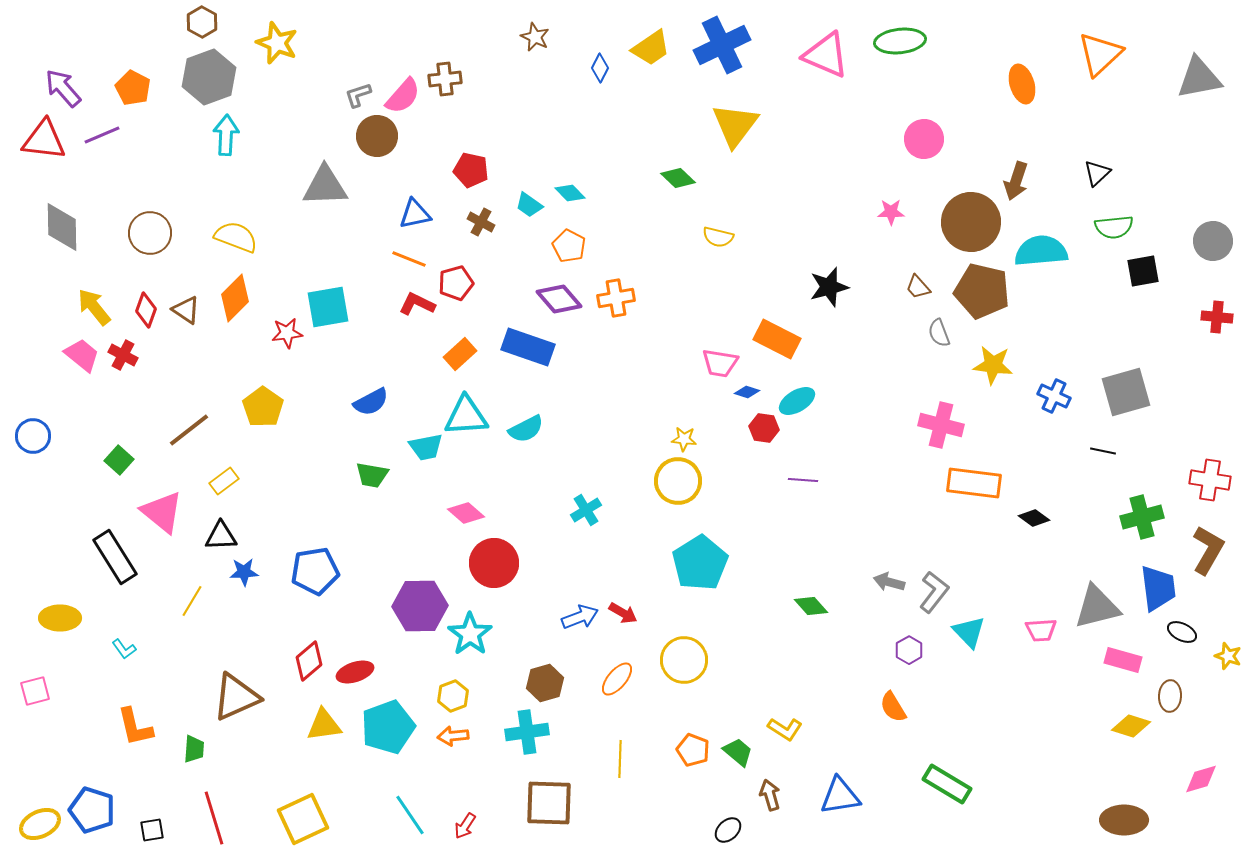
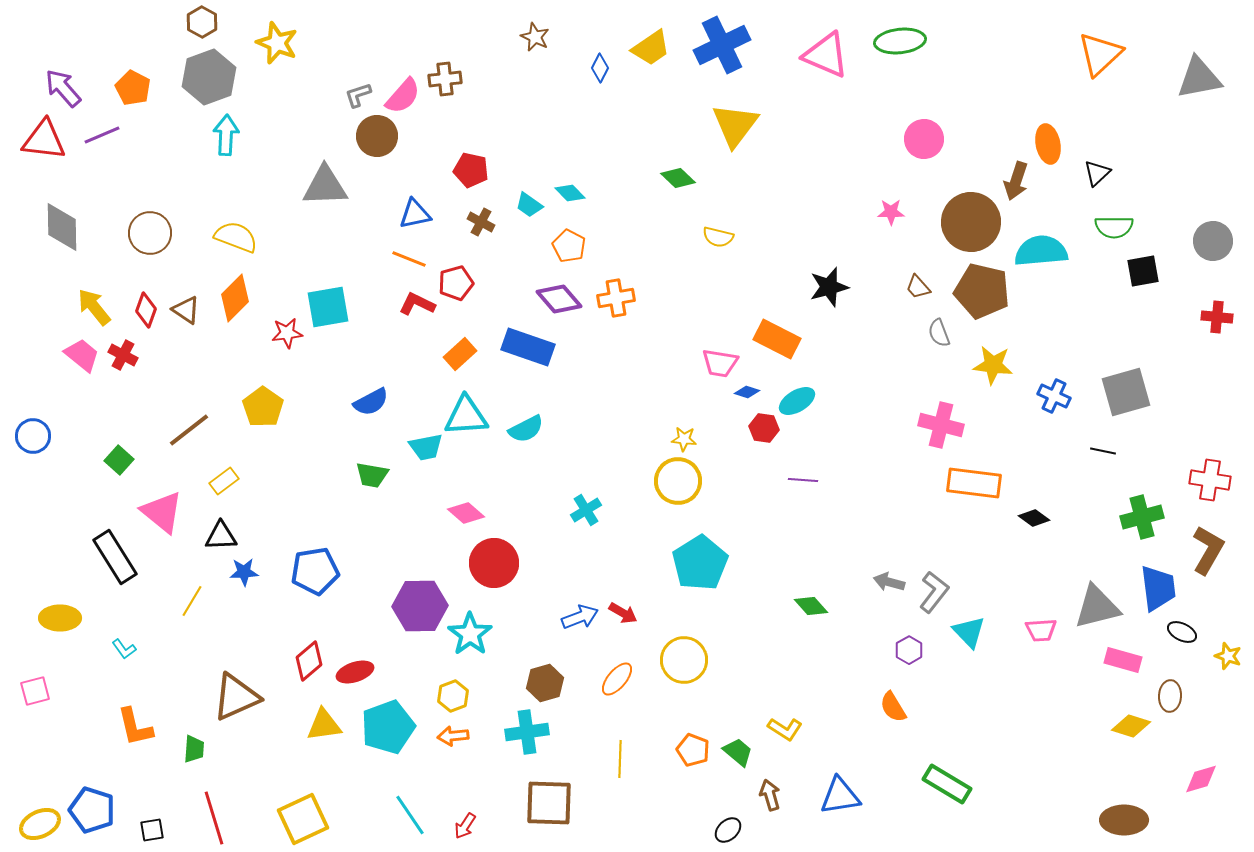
orange ellipse at (1022, 84): moved 26 px right, 60 px down; rotated 6 degrees clockwise
green semicircle at (1114, 227): rotated 6 degrees clockwise
